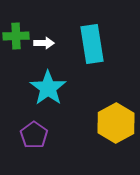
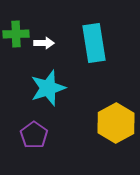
green cross: moved 2 px up
cyan rectangle: moved 2 px right, 1 px up
cyan star: rotated 18 degrees clockwise
